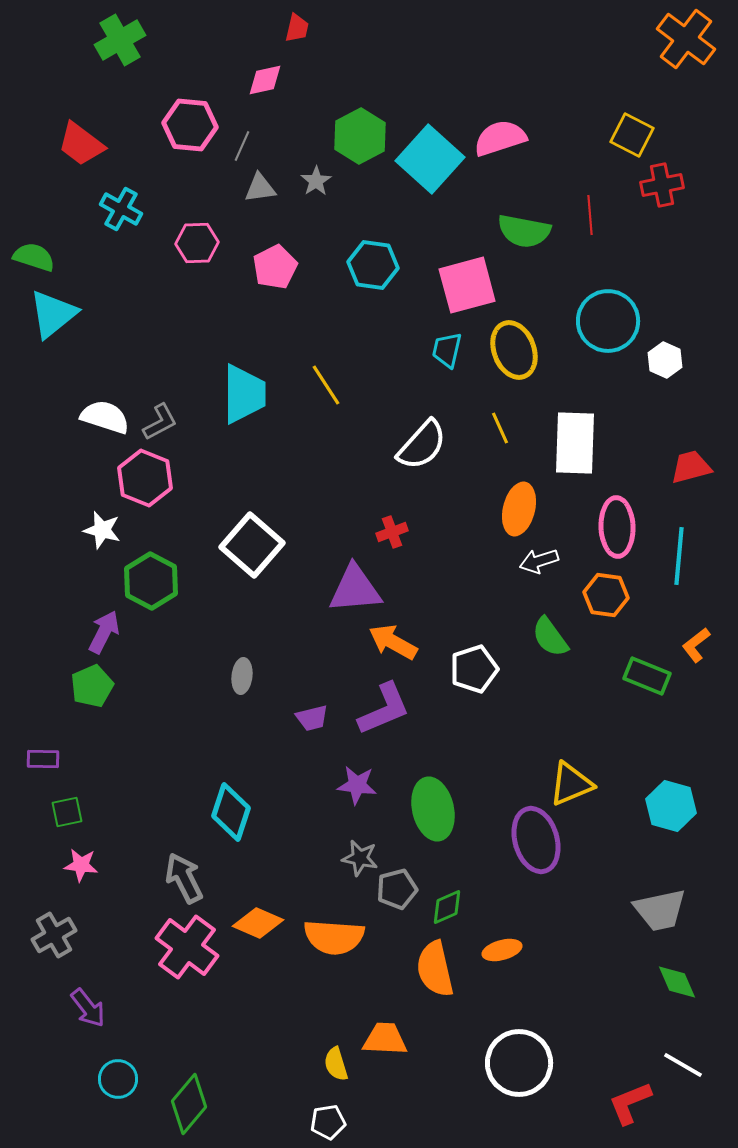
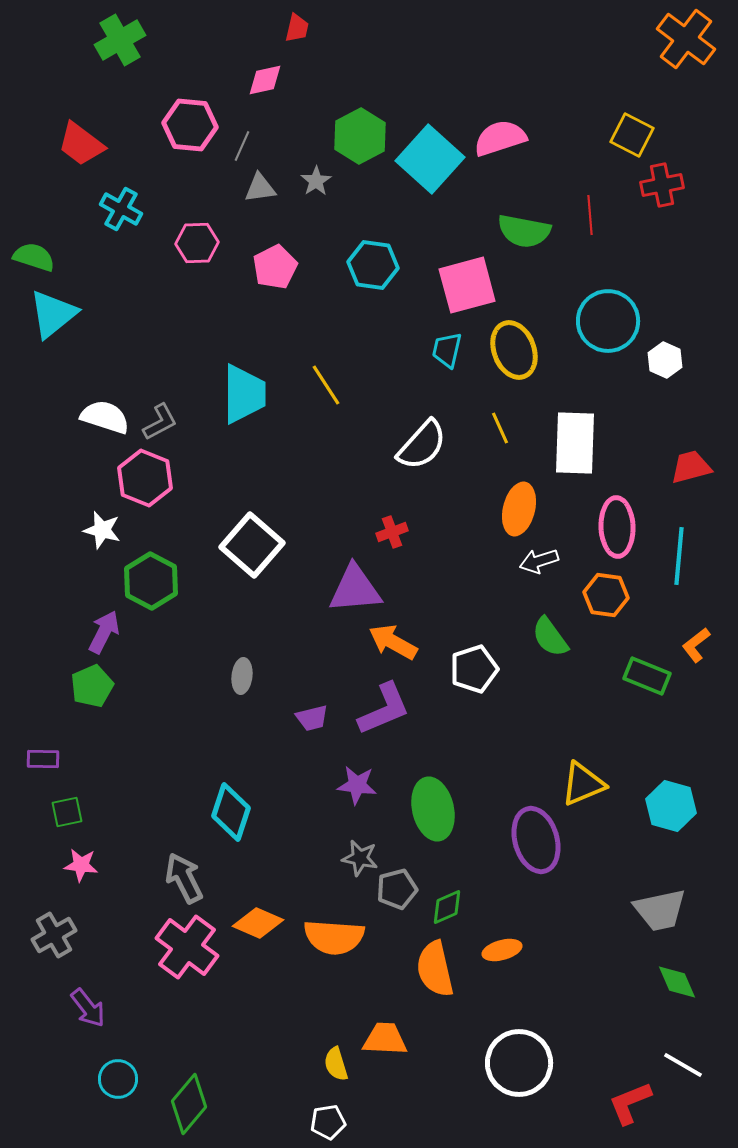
yellow triangle at (571, 784): moved 12 px right
